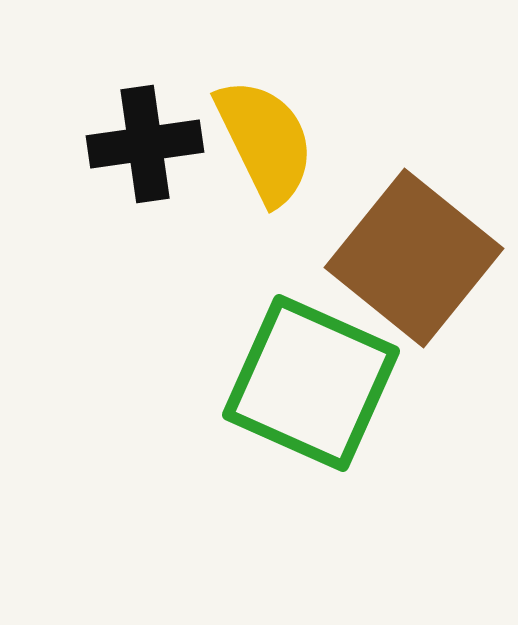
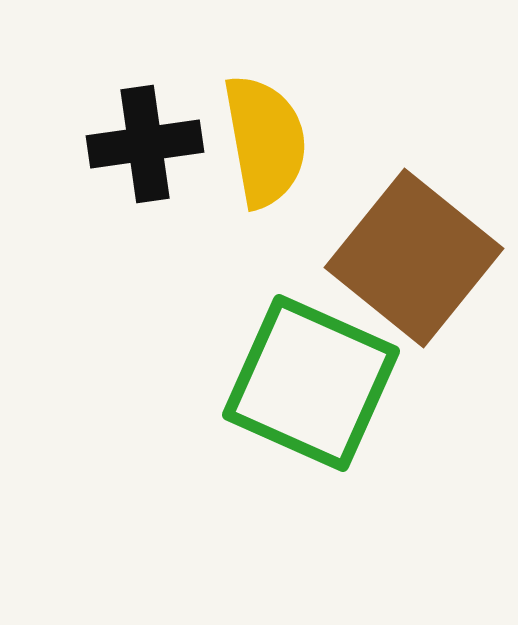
yellow semicircle: rotated 16 degrees clockwise
